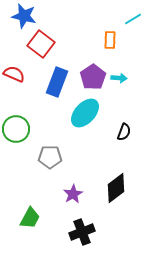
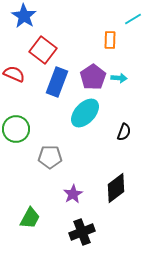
blue star: rotated 20 degrees clockwise
red square: moved 2 px right, 6 px down
